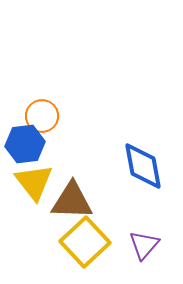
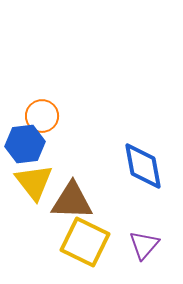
yellow square: rotated 21 degrees counterclockwise
